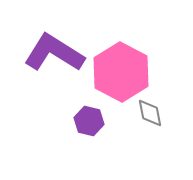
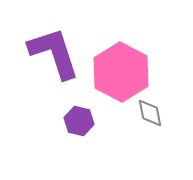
purple L-shape: rotated 40 degrees clockwise
purple hexagon: moved 10 px left
